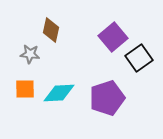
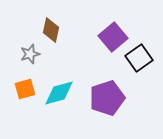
gray star: rotated 24 degrees counterclockwise
orange square: rotated 15 degrees counterclockwise
cyan diamond: rotated 12 degrees counterclockwise
